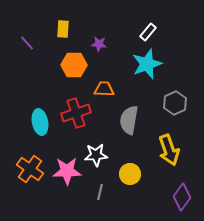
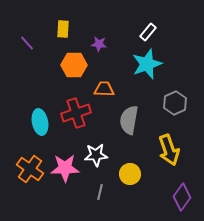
pink star: moved 2 px left, 3 px up
